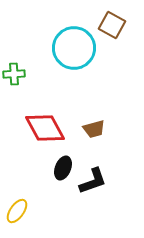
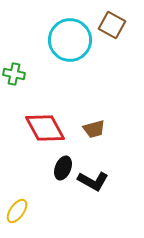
cyan circle: moved 4 px left, 8 px up
green cross: rotated 15 degrees clockwise
black L-shape: rotated 48 degrees clockwise
